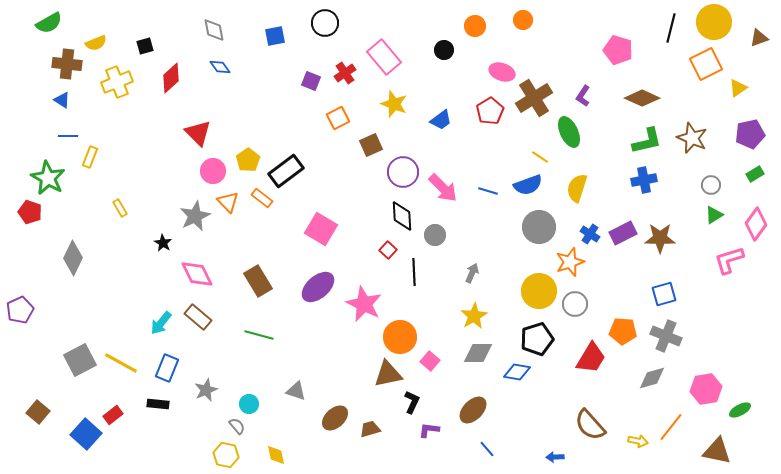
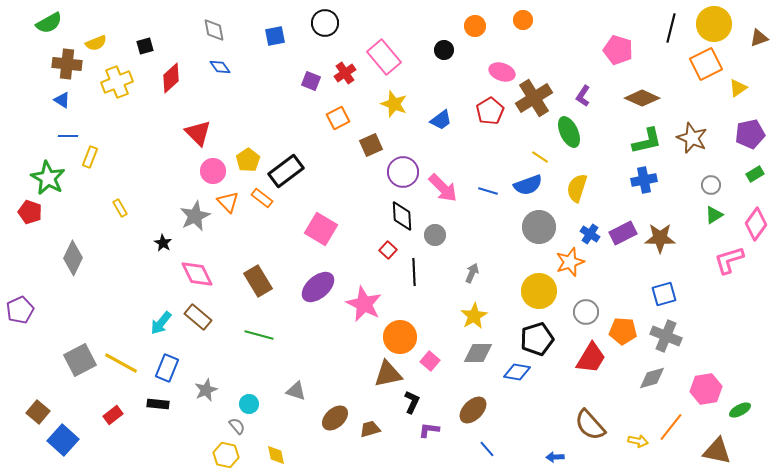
yellow circle at (714, 22): moved 2 px down
gray circle at (575, 304): moved 11 px right, 8 px down
blue square at (86, 434): moved 23 px left, 6 px down
